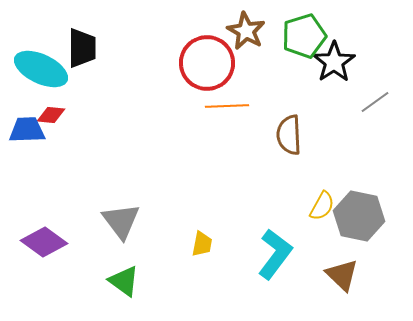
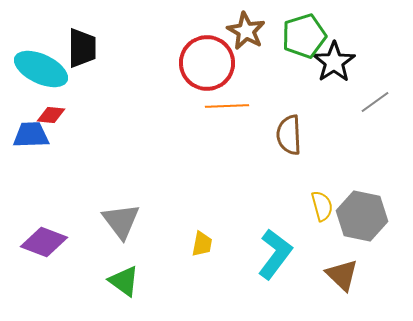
blue trapezoid: moved 4 px right, 5 px down
yellow semicircle: rotated 44 degrees counterclockwise
gray hexagon: moved 3 px right
purple diamond: rotated 15 degrees counterclockwise
